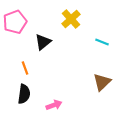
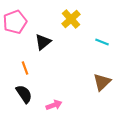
black semicircle: rotated 42 degrees counterclockwise
